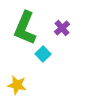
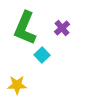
cyan square: moved 1 px left, 1 px down
yellow star: rotated 12 degrees counterclockwise
